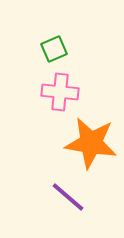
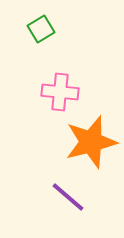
green square: moved 13 px left, 20 px up; rotated 8 degrees counterclockwise
orange star: moved 1 px up; rotated 24 degrees counterclockwise
